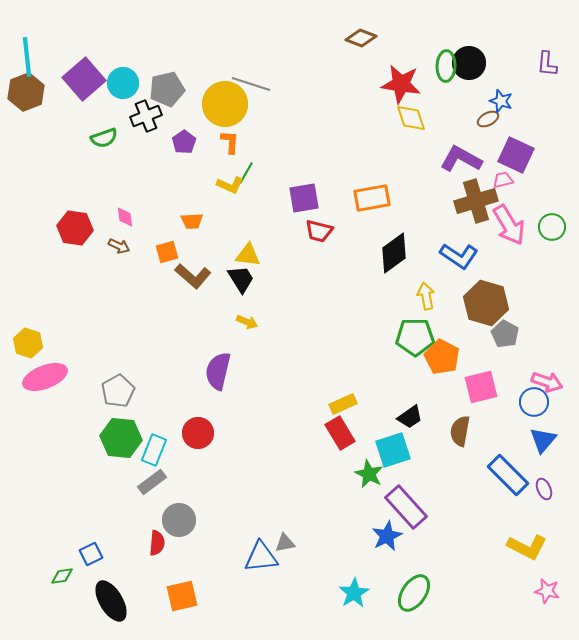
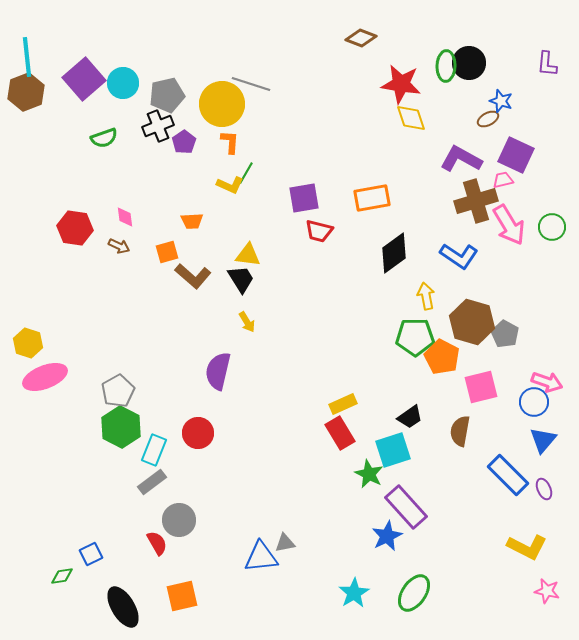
gray pentagon at (167, 89): moved 6 px down
yellow circle at (225, 104): moved 3 px left
black cross at (146, 116): moved 12 px right, 10 px down
brown hexagon at (486, 303): moved 14 px left, 19 px down
yellow arrow at (247, 322): rotated 35 degrees clockwise
green hexagon at (121, 438): moved 11 px up; rotated 21 degrees clockwise
red semicircle at (157, 543): rotated 35 degrees counterclockwise
black ellipse at (111, 601): moved 12 px right, 6 px down
